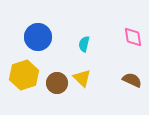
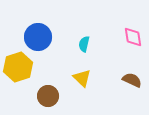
yellow hexagon: moved 6 px left, 8 px up
brown circle: moved 9 px left, 13 px down
